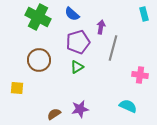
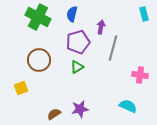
blue semicircle: rotated 63 degrees clockwise
yellow square: moved 4 px right; rotated 24 degrees counterclockwise
